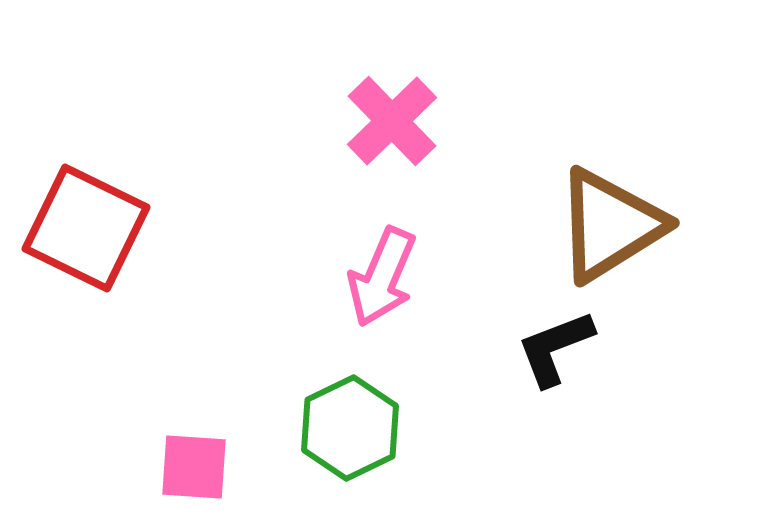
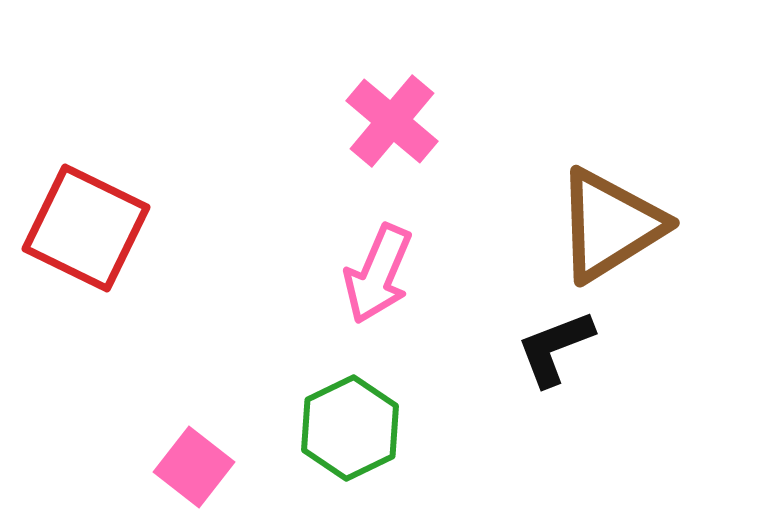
pink cross: rotated 6 degrees counterclockwise
pink arrow: moved 4 px left, 3 px up
pink square: rotated 34 degrees clockwise
